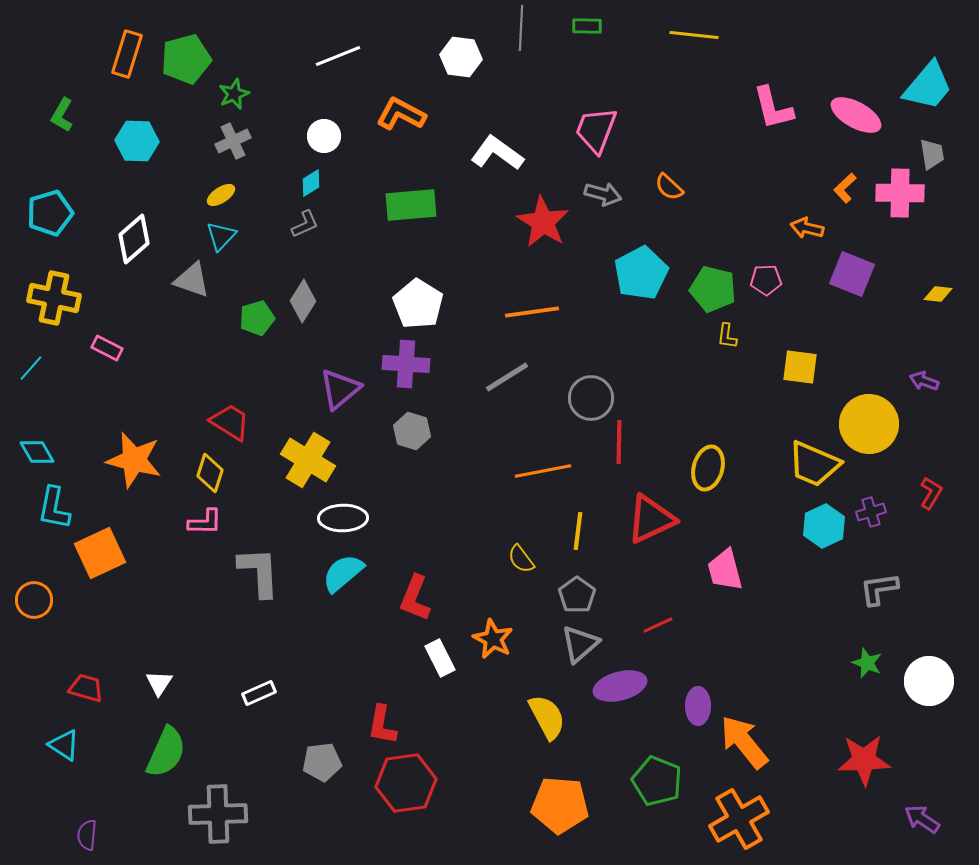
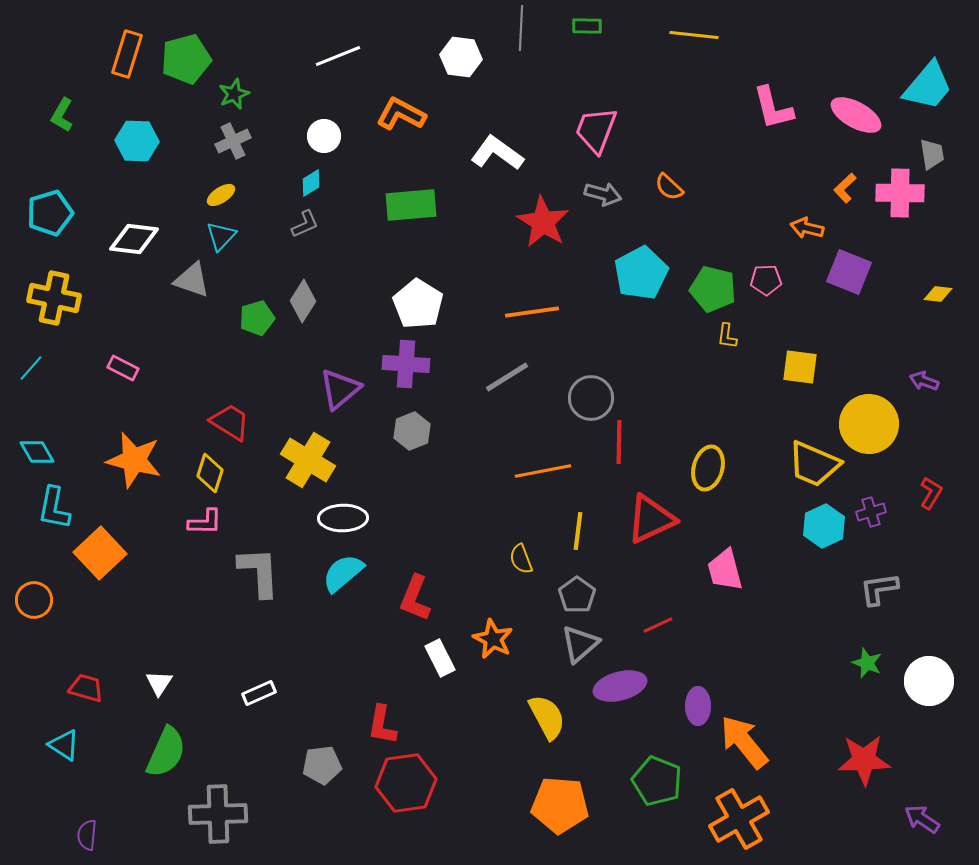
white diamond at (134, 239): rotated 48 degrees clockwise
purple square at (852, 274): moved 3 px left, 2 px up
pink rectangle at (107, 348): moved 16 px right, 20 px down
gray hexagon at (412, 431): rotated 21 degrees clockwise
orange square at (100, 553): rotated 18 degrees counterclockwise
yellow semicircle at (521, 559): rotated 16 degrees clockwise
gray pentagon at (322, 762): moved 3 px down
